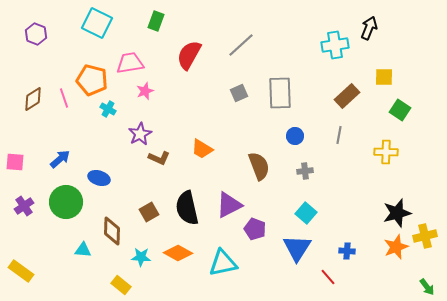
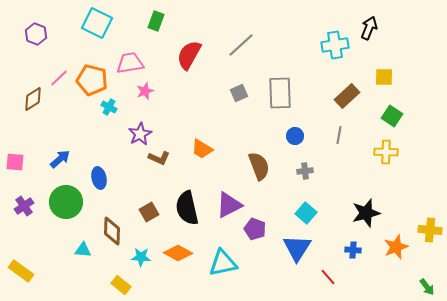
pink line at (64, 98): moved 5 px left, 20 px up; rotated 66 degrees clockwise
cyan cross at (108, 109): moved 1 px right, 2 px up
green square at (400, 110): moved 8 px left, 6 px down
blue ellipse at (99, 178): rotated 60 degrees clockwise
black star at (397, 213): moved 31 px left
yellow cross at (425, 236): moved 5 px right, 6 px up; rotated 20 degrees clockwise
blue cross at (347, 251): moved 6 px right, 1 px up
